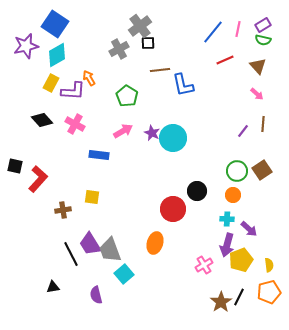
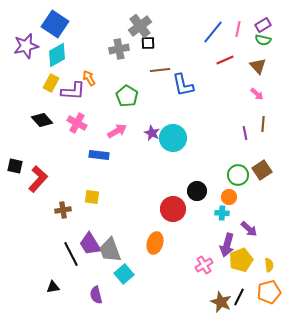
gray cross at (119, 49): rotated 18 degrees clockwise
pink cross at (75, 124): moved 2 px right, 1 px up
pink arrow at (123, 131): moved 6 px left
purple line at (243, 131): moved 2 px right, 2 px down; rotated 48 degrees counterclockwise
green circle at (237, 171): moved 1 px right, 4 px down
orange circle at (233, 195): moved 4 px left, 2 px down
cyan cross at (227, 219): moved 5 px left, 6 px up
brown star at (221, 302): rotated 15 degrees counterclockwise
